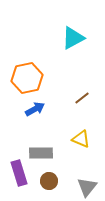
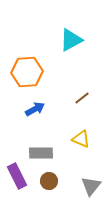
cyan triangle: moved 2 px left, 2 px down
orange hexagon: moved 6 px up; rotated 8 degrees clockwise
purple rectangle: moved 2 px left, 3 px down; rotated 10 degrees counterclockwise
gray triangle: moved 4 px right, 1 px up
